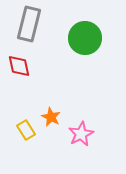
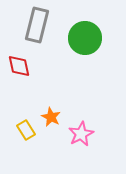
gray rectangle: moved 8 px right, 1 px down
